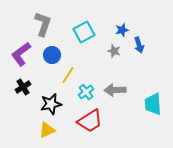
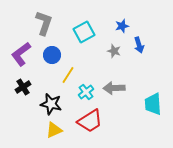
gray L-shape: moved 1 px right, 1 px up
blue star: moved 4 px up
gray arrow: moved 1 px left, 2 px up
black star: rotated 25 degrees clockwise
yellow triangle: moved 7 px right
